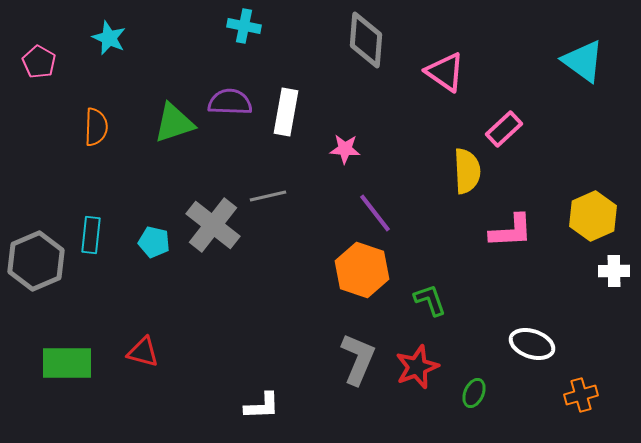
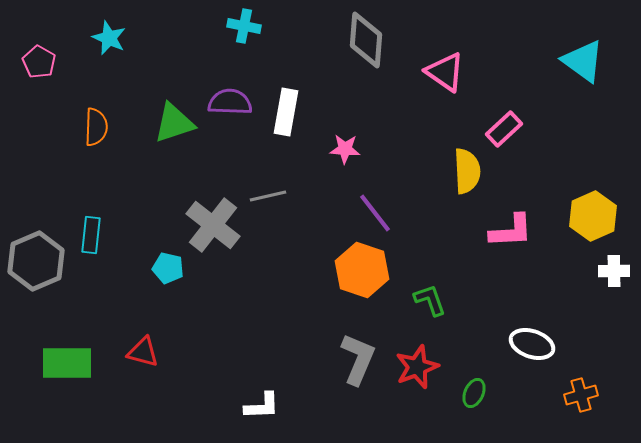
cyan pentagon: moved 14 px right, 26 px down
